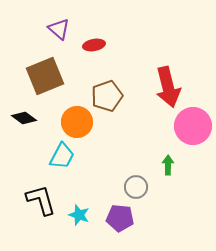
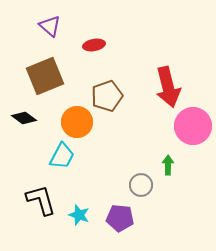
purple triangle: moved 9 px left, 3 px up
gray circle: moved 5 px right, 2 px up
